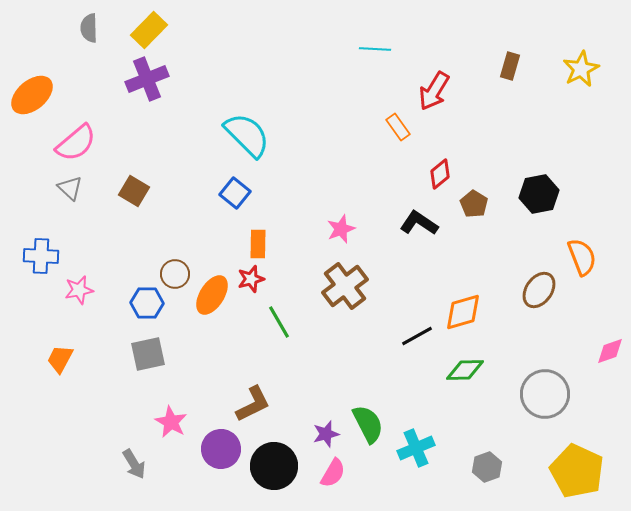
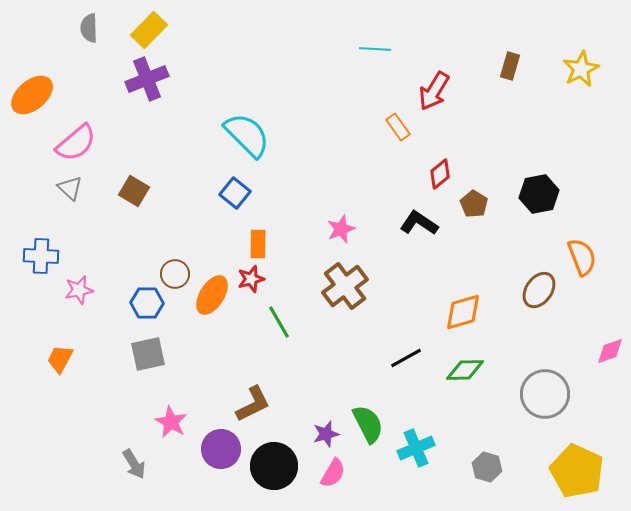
black line at (417, 336): moved 11 px left, 22 px down
gray hexagon at (487, 467): rotated 24 degrees counterclockwise
